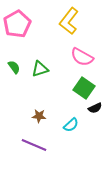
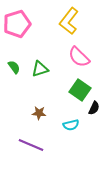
pink pentagon: rotated 12 degrees clockwise
pink semicircle: moved 3 px left; rotated 15 degrees clockwise
green square: moved 4 px left, 2 px down
black semicircle: moved 1 px left; rotated 40 degrees counterclockwise
brown star: moved 3 px up
cyan semicircle: rotated 28 degrees clockwise
purple line: moved 3 px left
